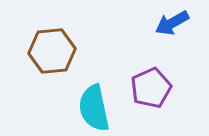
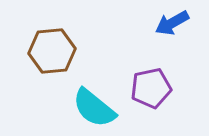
purple pentagon: rotated 12 degrees clockwise
cyan semicircle: rotated 39 degrees counterclockwise
